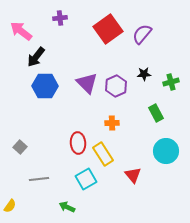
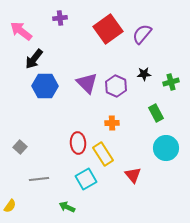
black arrow: moved 2 px left, 2 px down
purple hexagon: rotated 10 degrees counterclockwise
cyan circle: moved 3 px up
